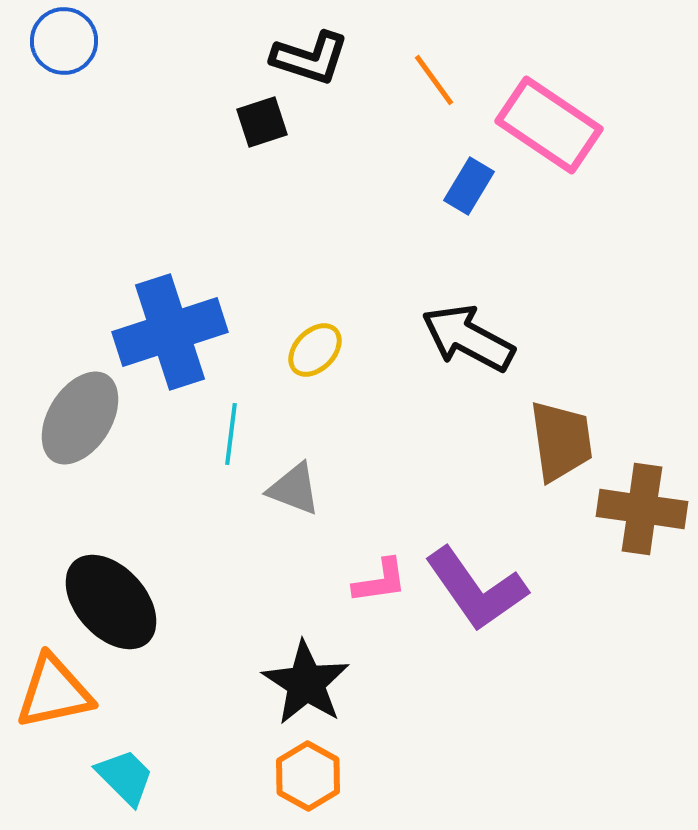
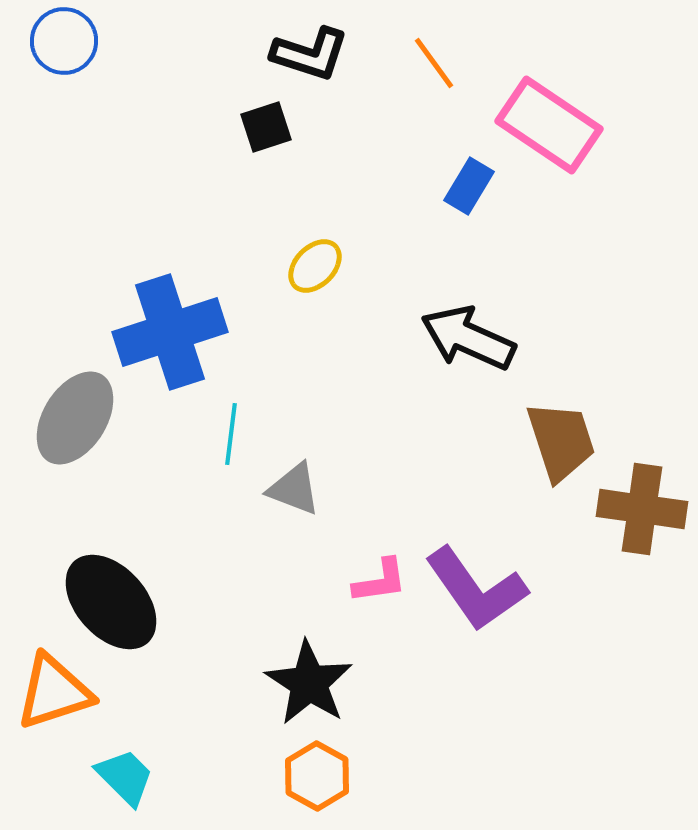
black L-shape: moved 4 px up
orange line: moved 17 px up
black square: moved 4 px right, 5 px down
black arrow: rotated 4 degrees counterclockwise
yellow ellipse: moved 84 px up
gray ellipse: moved 5 px left
brown trapezoid: rotated 10 degrees counterclockwise
black star: moved 3 px right
orange triangle: rotated 6 degrees counterclockwise
orange hexagon: moved 9 px right
